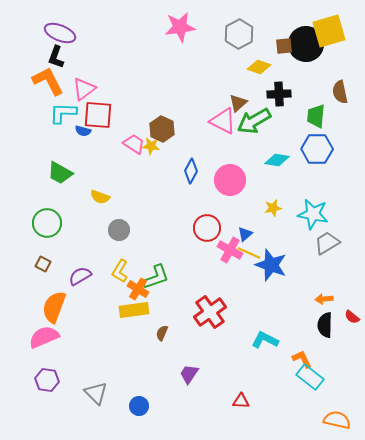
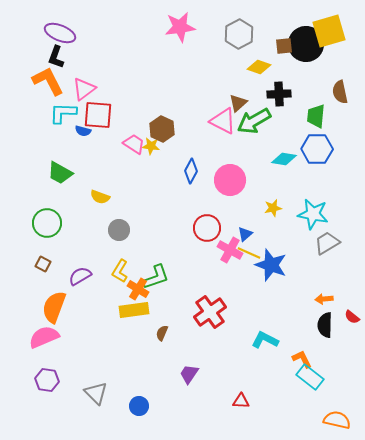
cyan diamond at (277, 160): moved 7 px right, 1 px up
